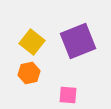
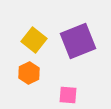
yellow square: moved 2 px right, 2 px up
orange hexagon: rotated 15 degrees counterclockwise
